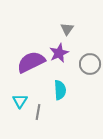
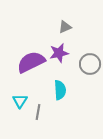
gray triangle: moved 2 px left, 2 px up; rotated 32 degrees clockwise
purple star: rotated 12 degrees clockwise
